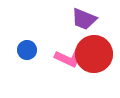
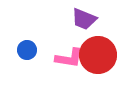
red circle: moved 4 px right, 1 px down
pink L-shape: rotated 16 degrees counterclockwise
